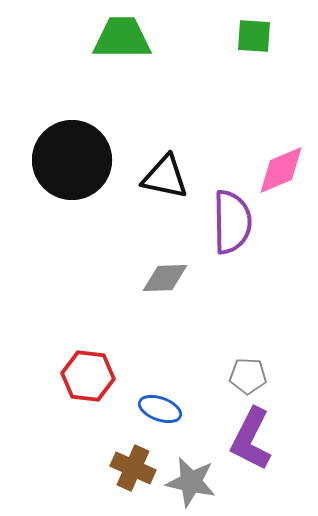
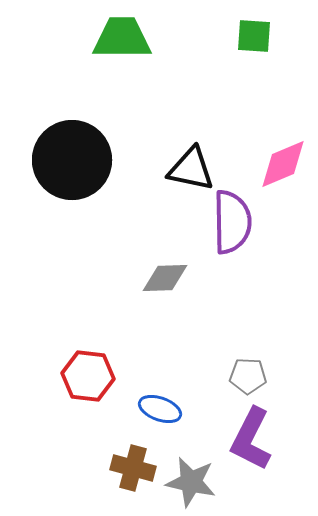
pink diamond: moved 2 px right, 6 px up
black triangle: moved 26 px right, 8 px up
brown cross: rotated 9 degrees counterclockwise
